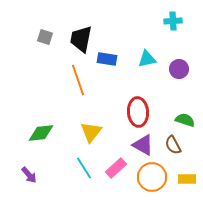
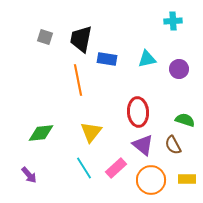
orange line: rotated 8 degrees clockwise
purple triangle: rotated 10 degrees clockwise
orange circle: moved 1 px left, 3 px down
